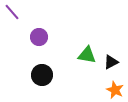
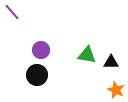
purple circle: moved 2 px right, 13 px down
black triangle: rotated 28 degrees clockwise
black circle: moved 5 px left
orange star: moved 1 px right
